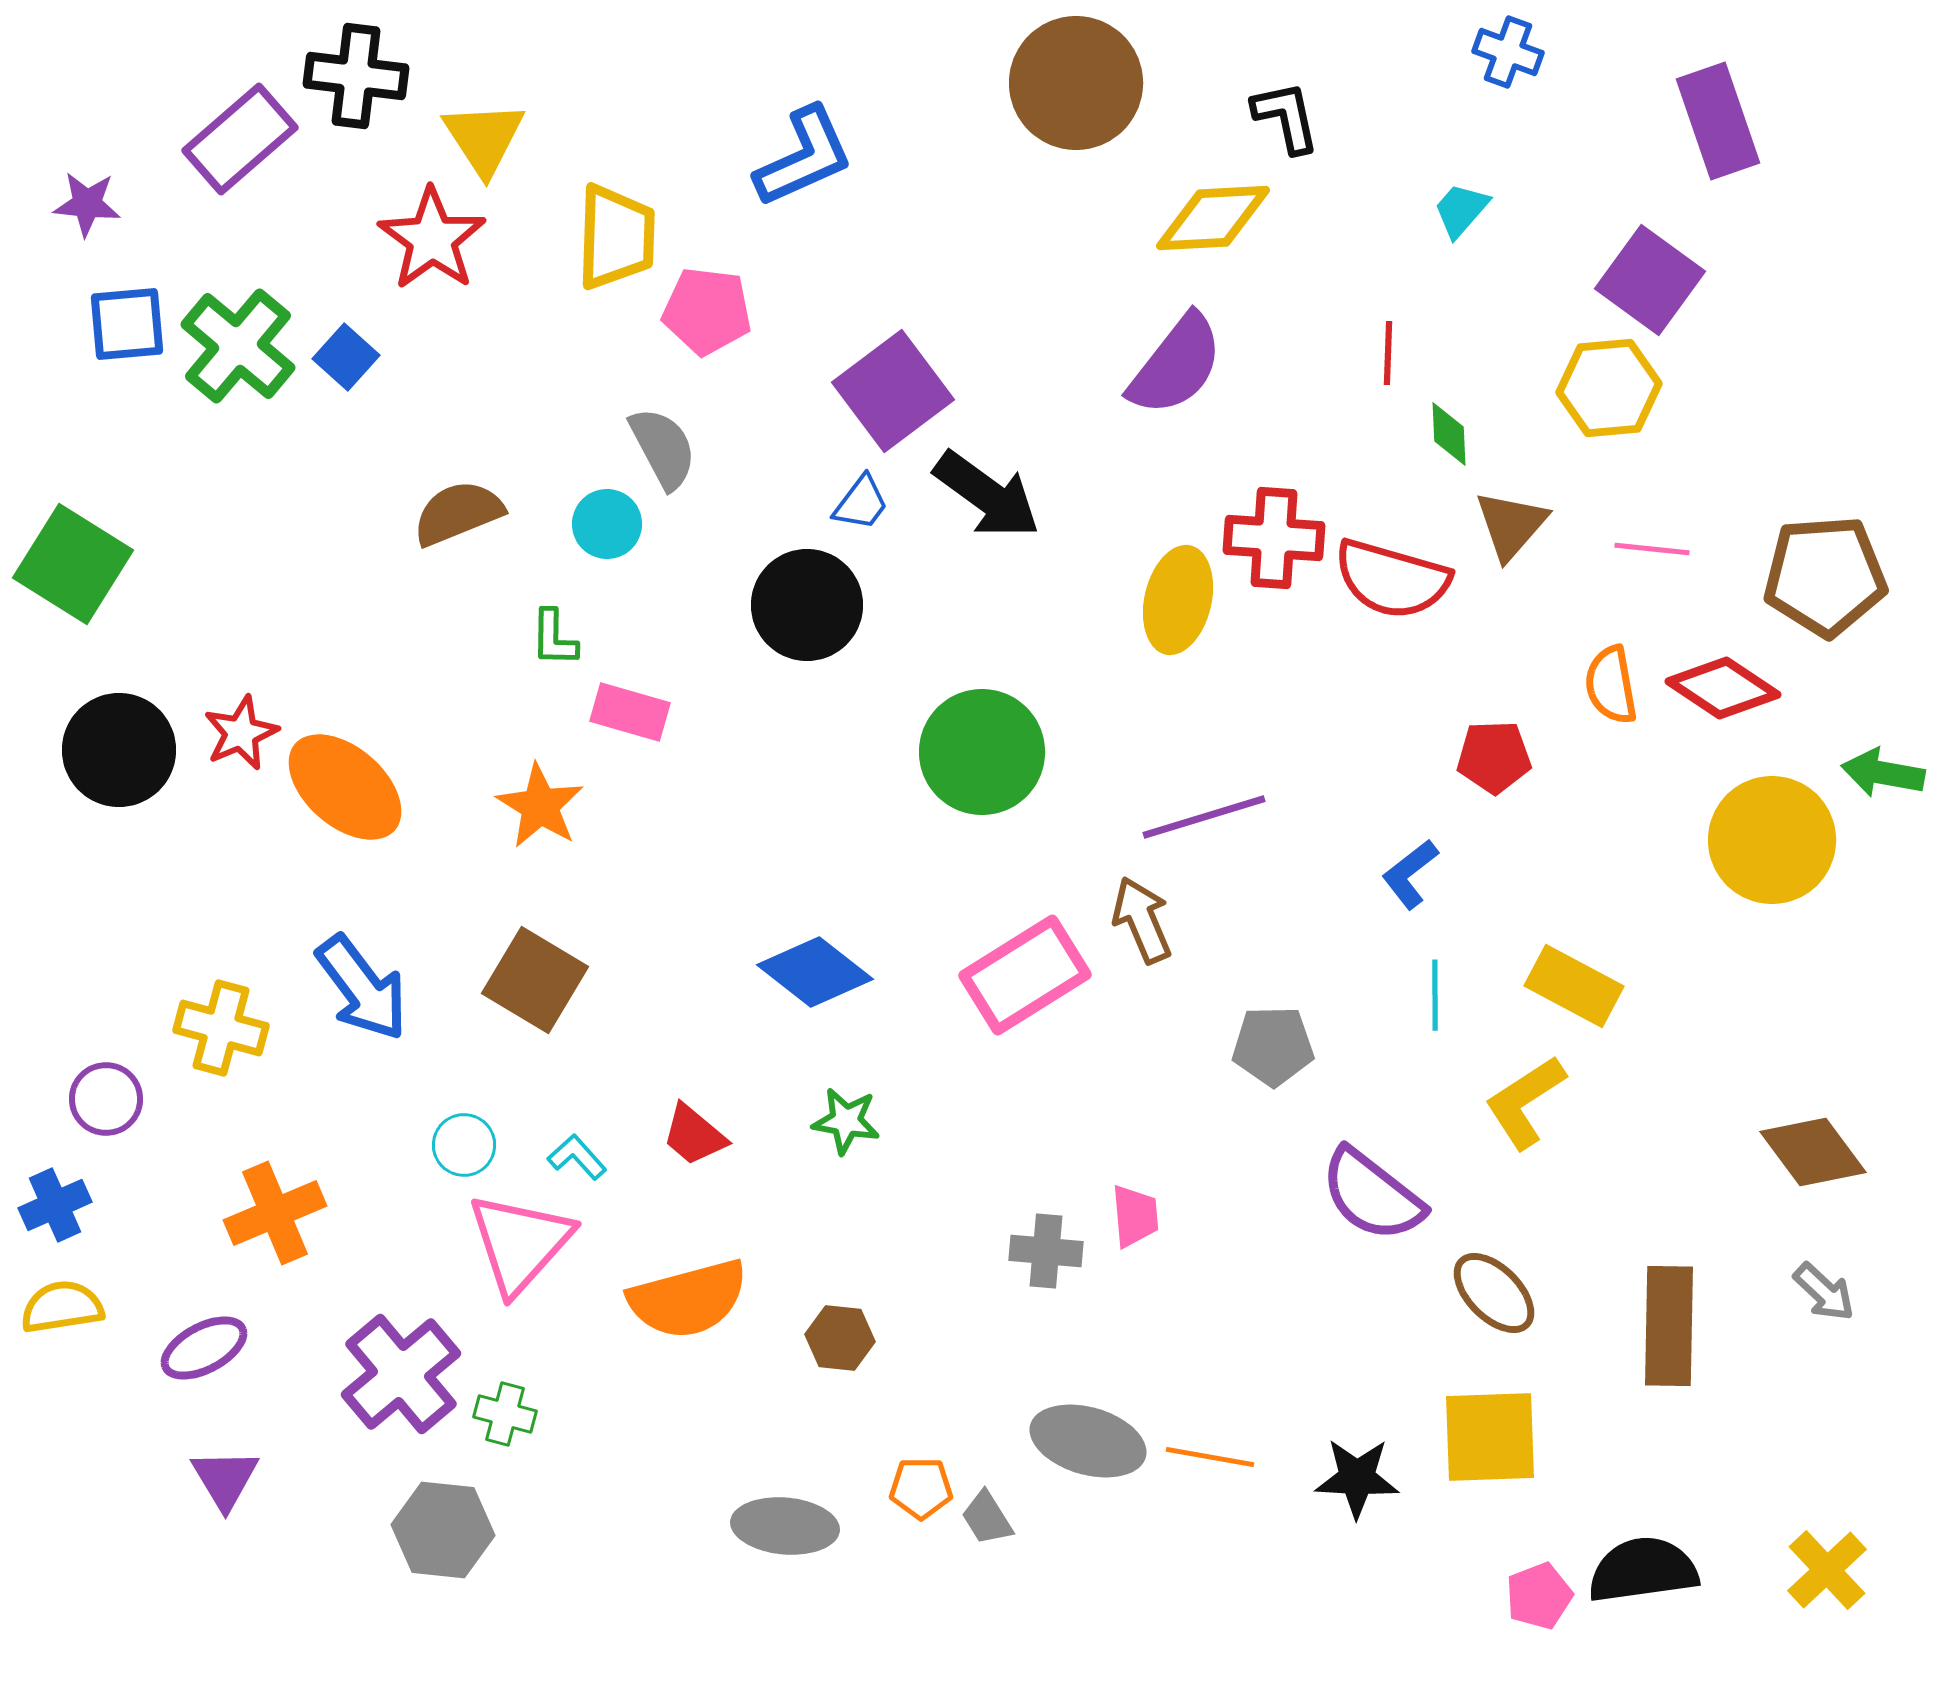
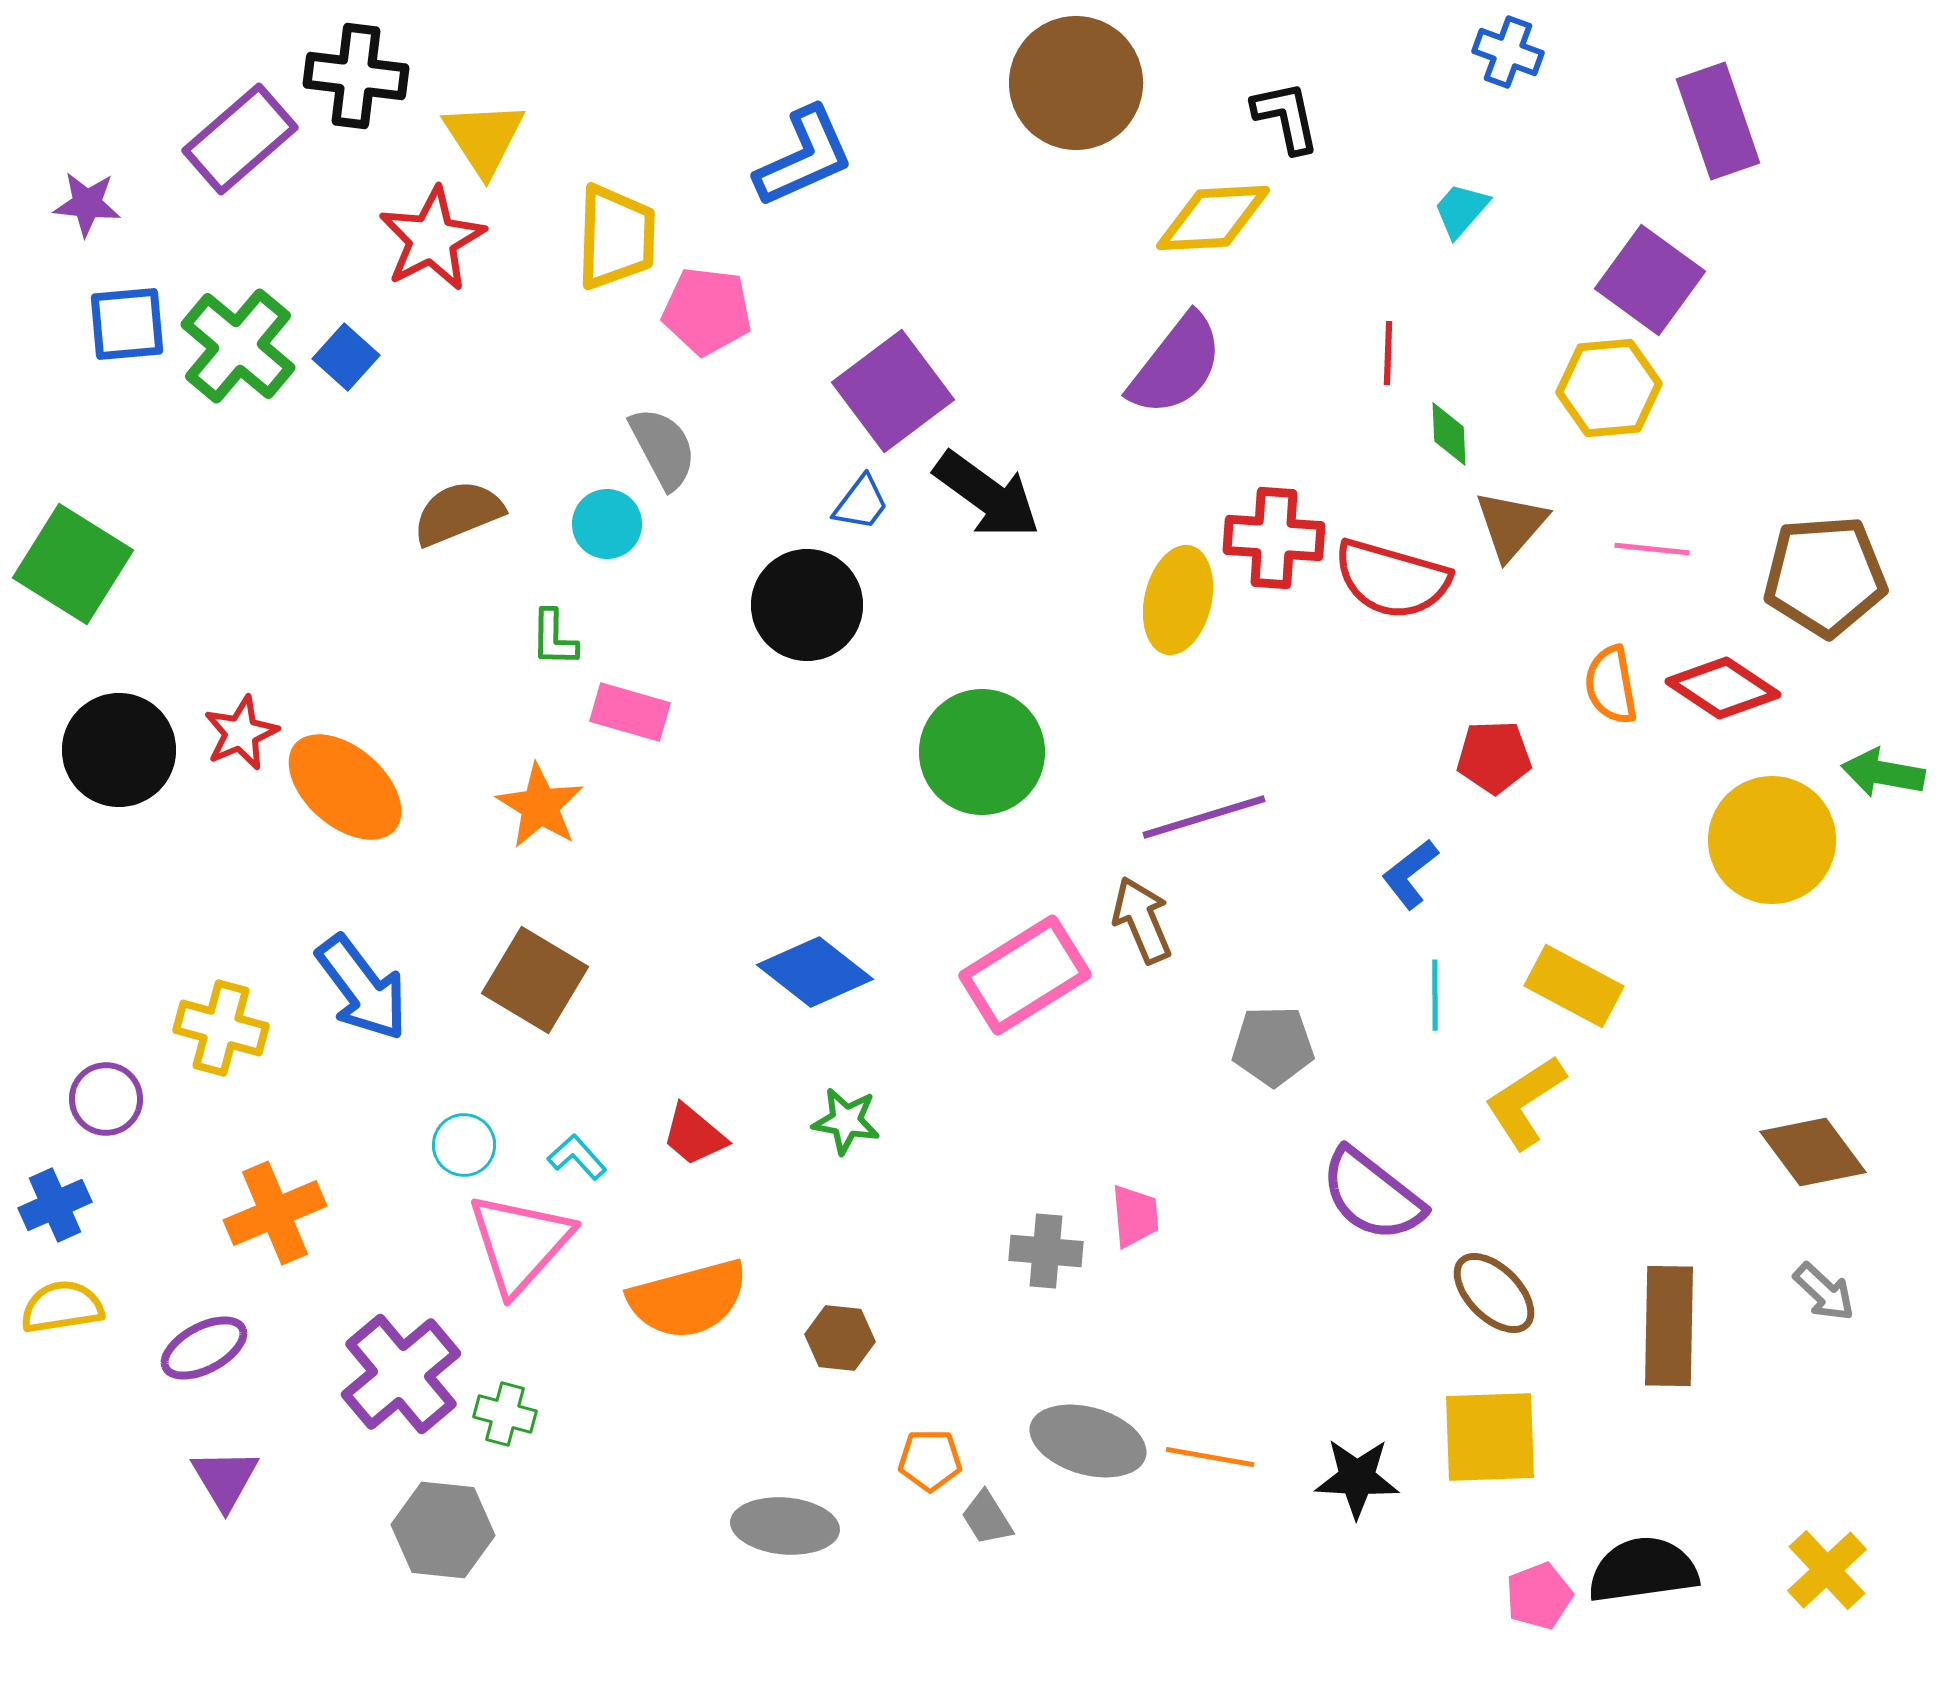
red star at (432, 239): rotated 9 degrees clockwise
orange pentagon at (921, 1488): moved 9 px right, 28 px up
